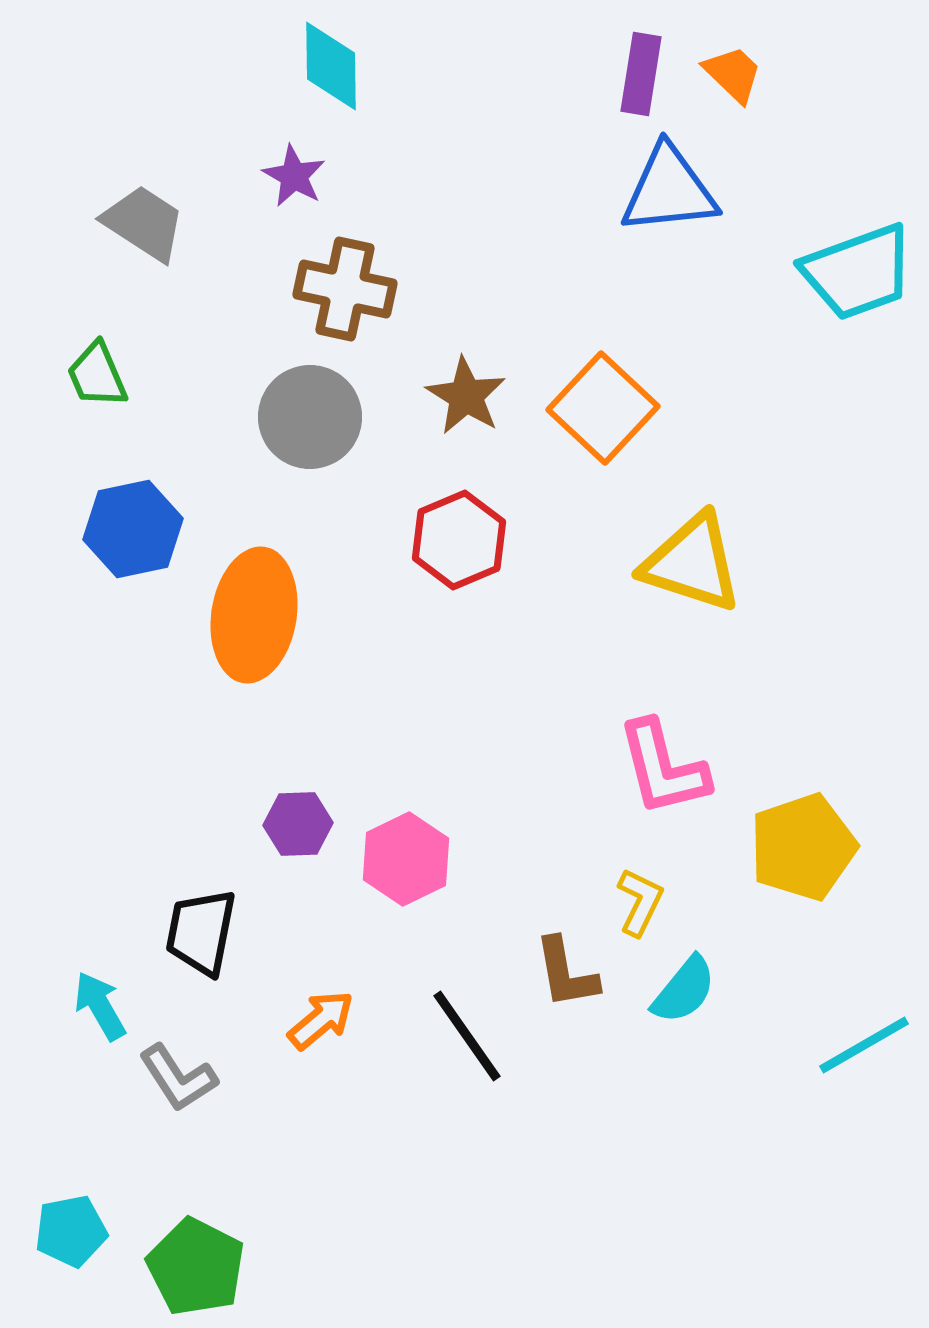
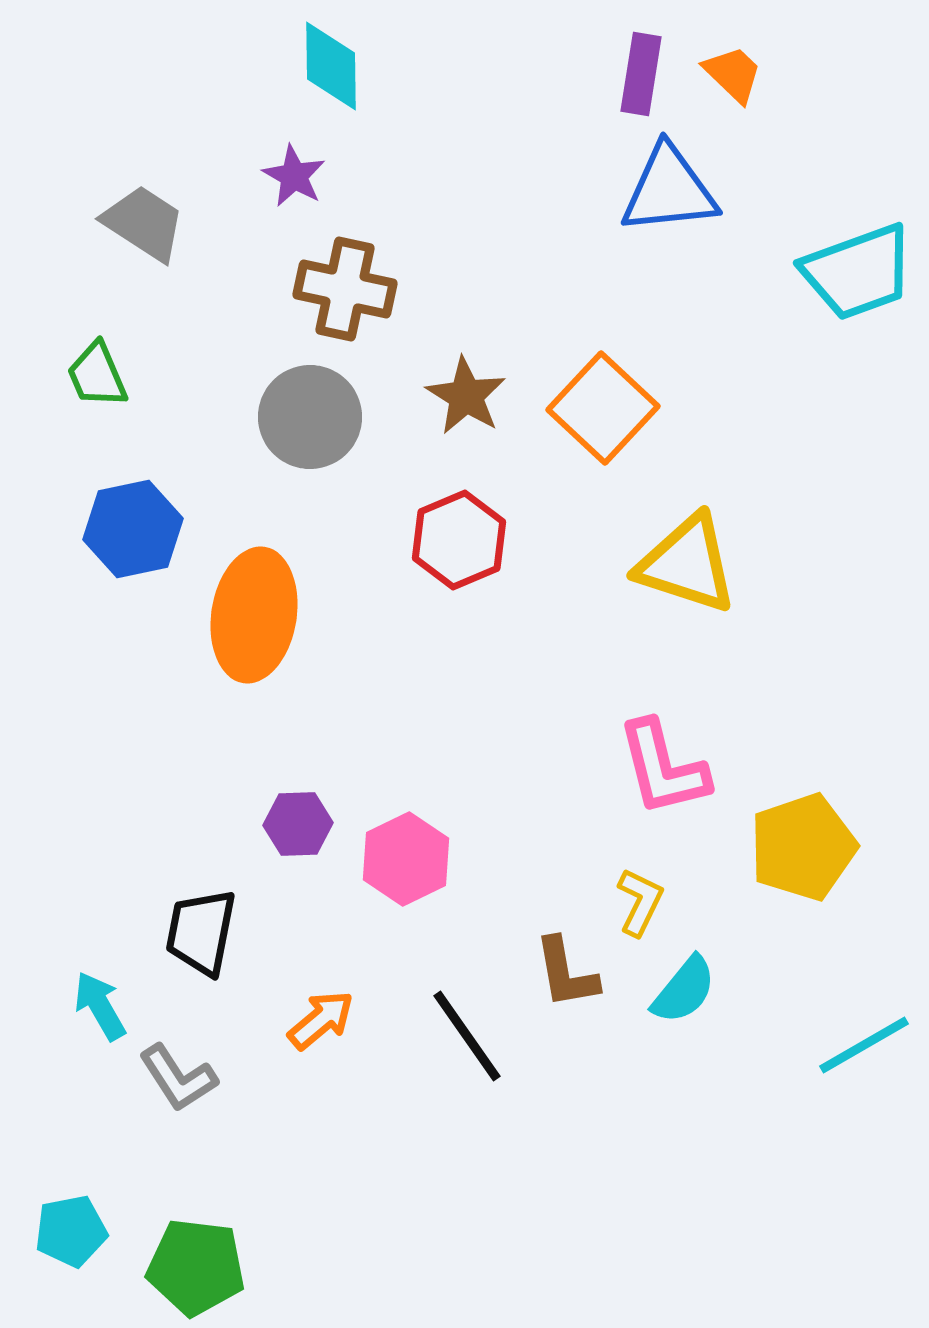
yellow triangle: moved 5 px left, 1 px down
green pentagon: rotated 20 degrees counterclockwise
